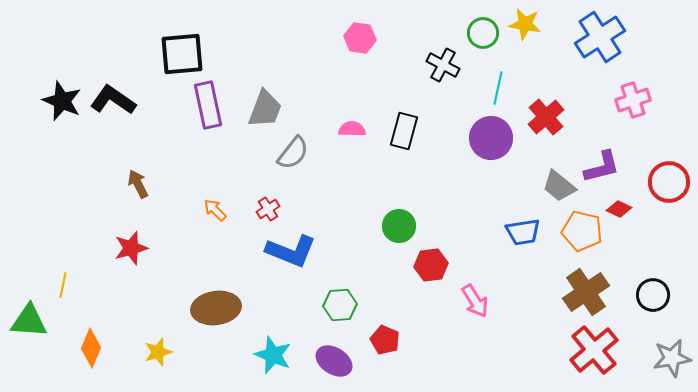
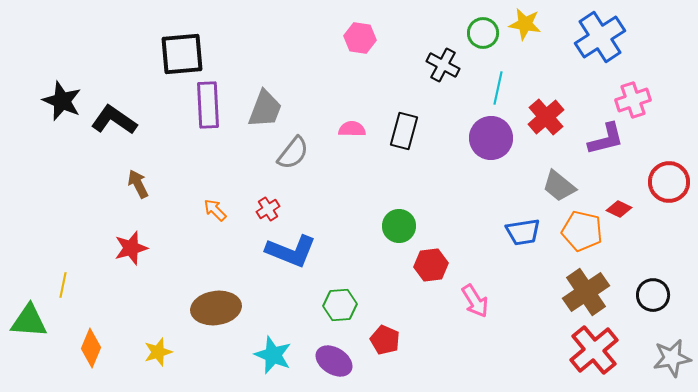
black L-shape at (113, 100): moved 1 px right, 20 px down
purple rectangle at (208, 105): rotated 9 degrees clockwise
purple L-shape at (602, 167): moved 4 px right, 28 px up
